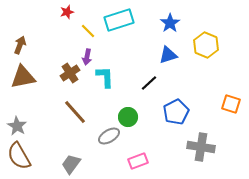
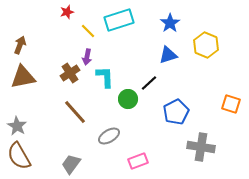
green circle: moved 18 px up
